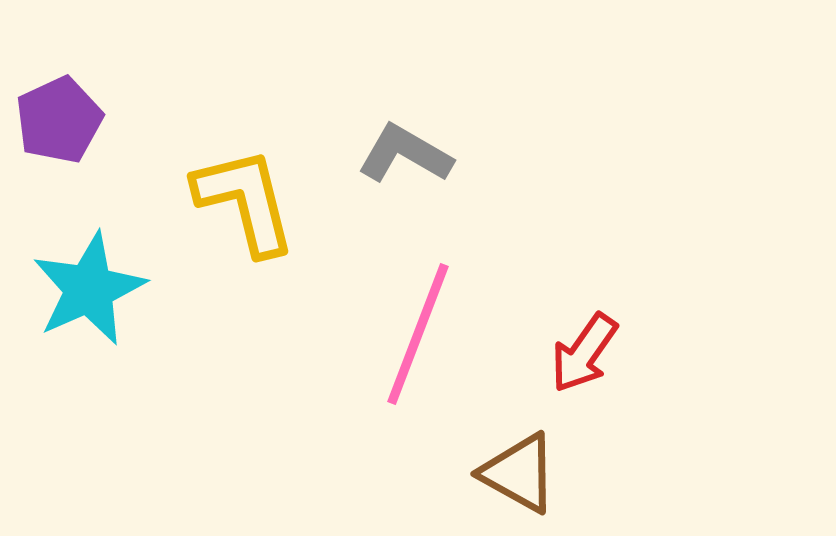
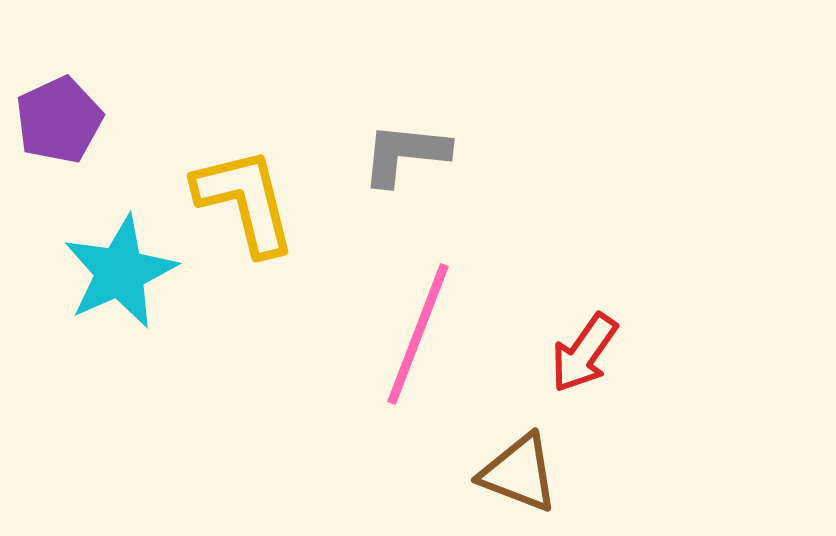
gray L-shape: rotated 24 degrees counterclockwise
cyan star: moved 31 px right, 17 px up
brown triangle: rotated 8 degrees counterclockwise
